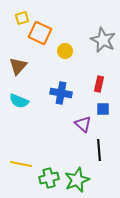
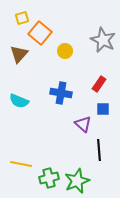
orange square: rotated 15 degrees clockwise
brown triangle: moved 1 px right, 12 px up
red rectangle: rotated 21 degrees clockwise
green star: moved 1 px down
